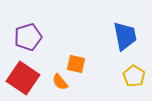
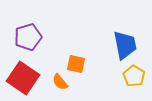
blue trapezoid: moved 9 px down
